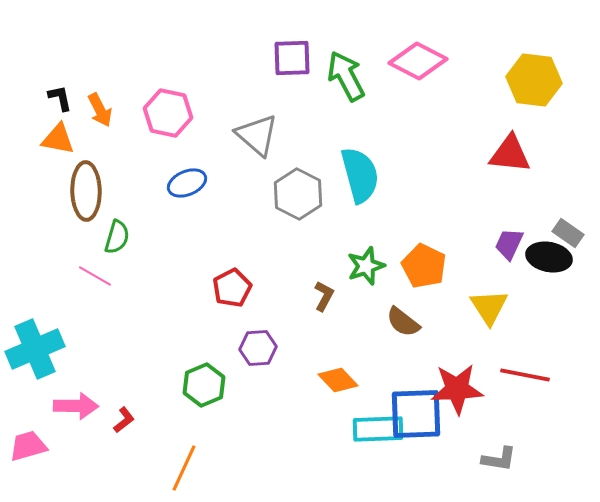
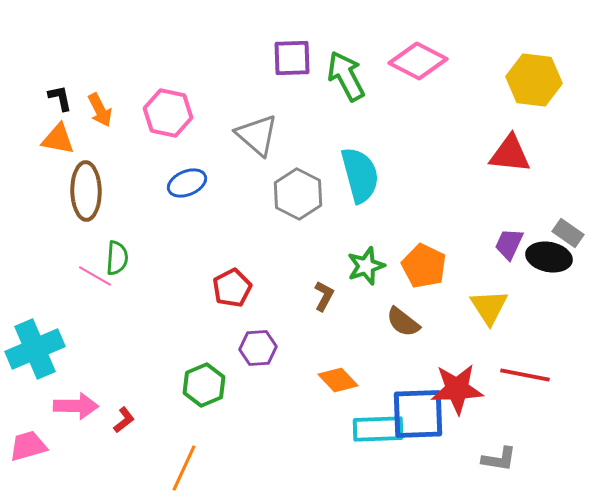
green semicircle: moved 21 px down; rotated 12 degrees counterclockwise
blue square: moved 2 px right
